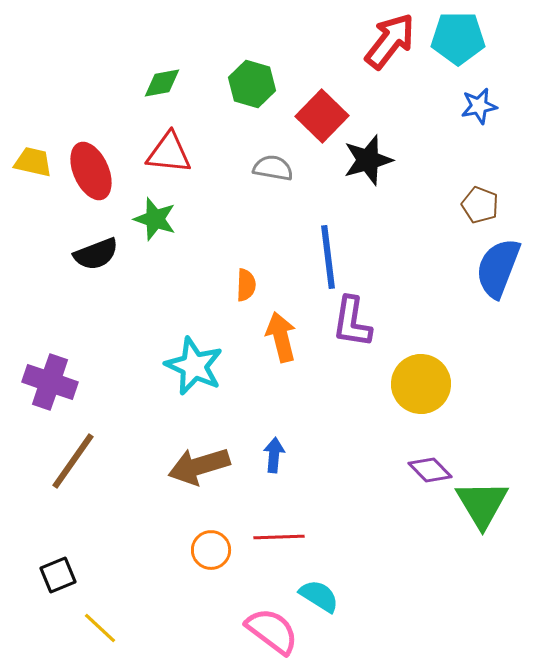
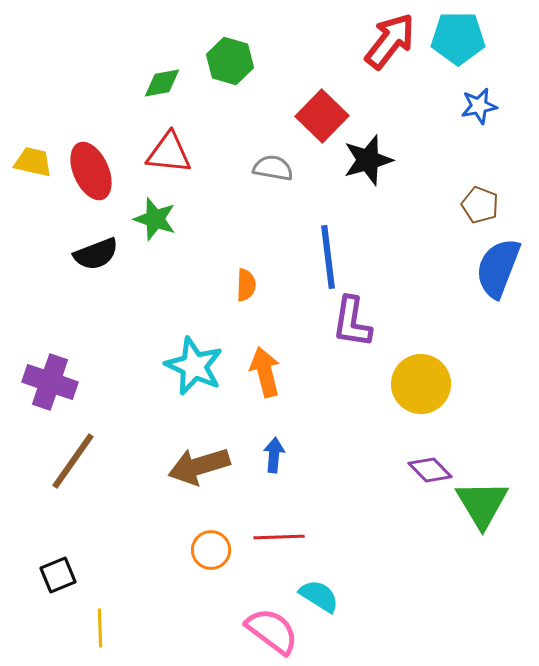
green hexagon: moved 22 px left, 23 px up
orange arrow: moved 16 px left, 35 px down
yellow line: rotated 45 degrees clockwise
